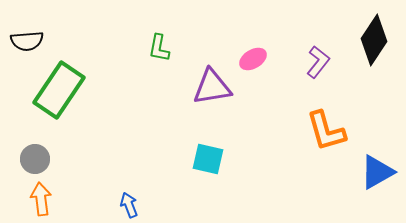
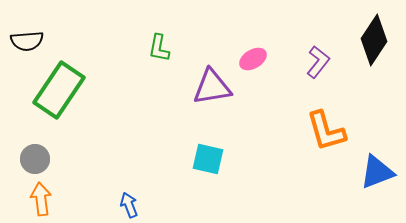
blue triangle: rotated 9 degrees clockwise
